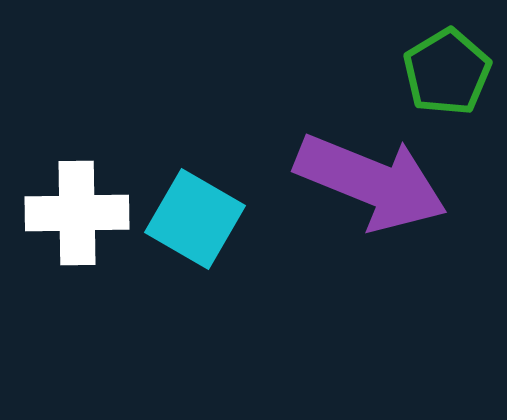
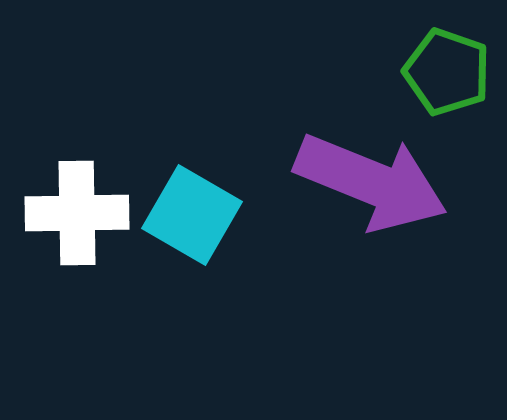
green pentagon: rotated 22 degrees counterclockwise
cyan square: moved 3 px left, 4 px up
